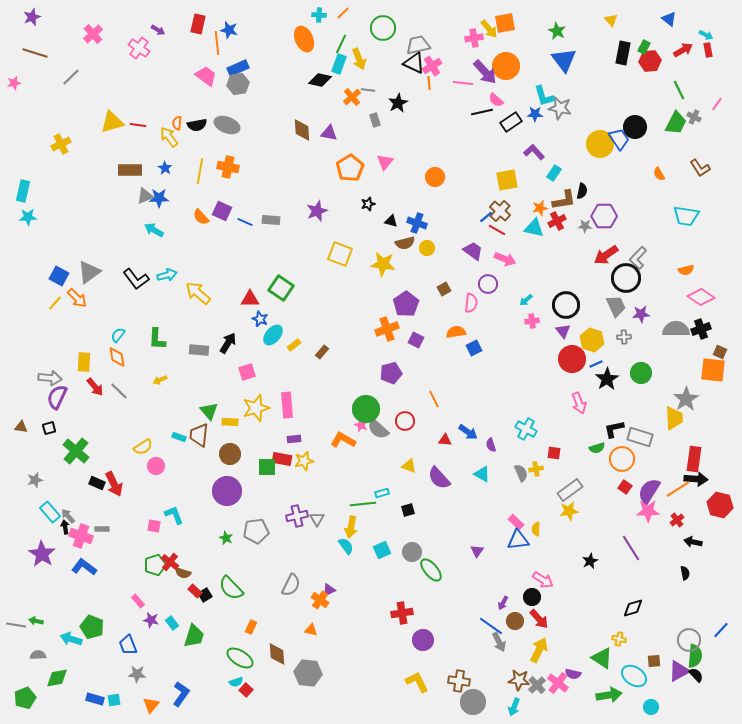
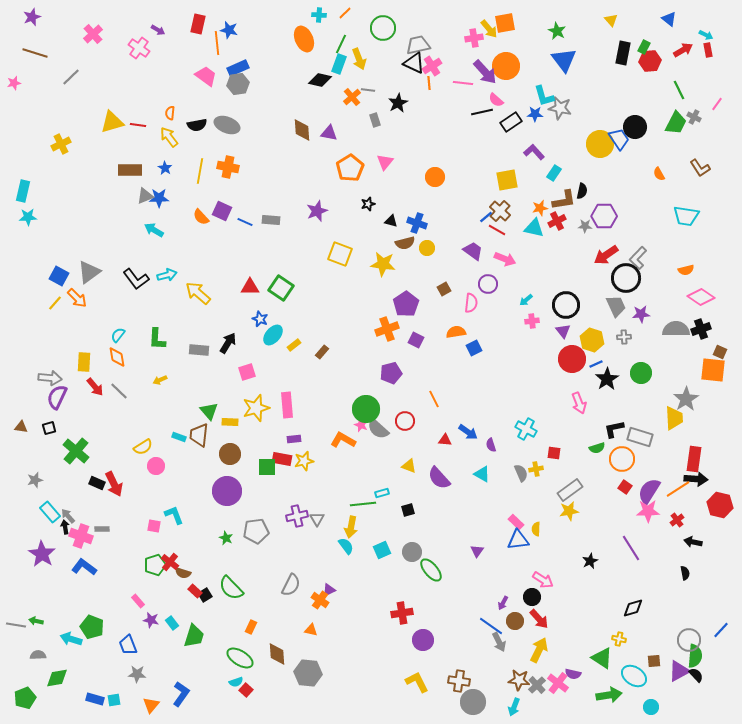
orange line at (343, 13): moved 2 px right
orange semicircle at (177, 123): moved 7 px left, 10 px up
red triangle at (250, 299): moved 12 px up
